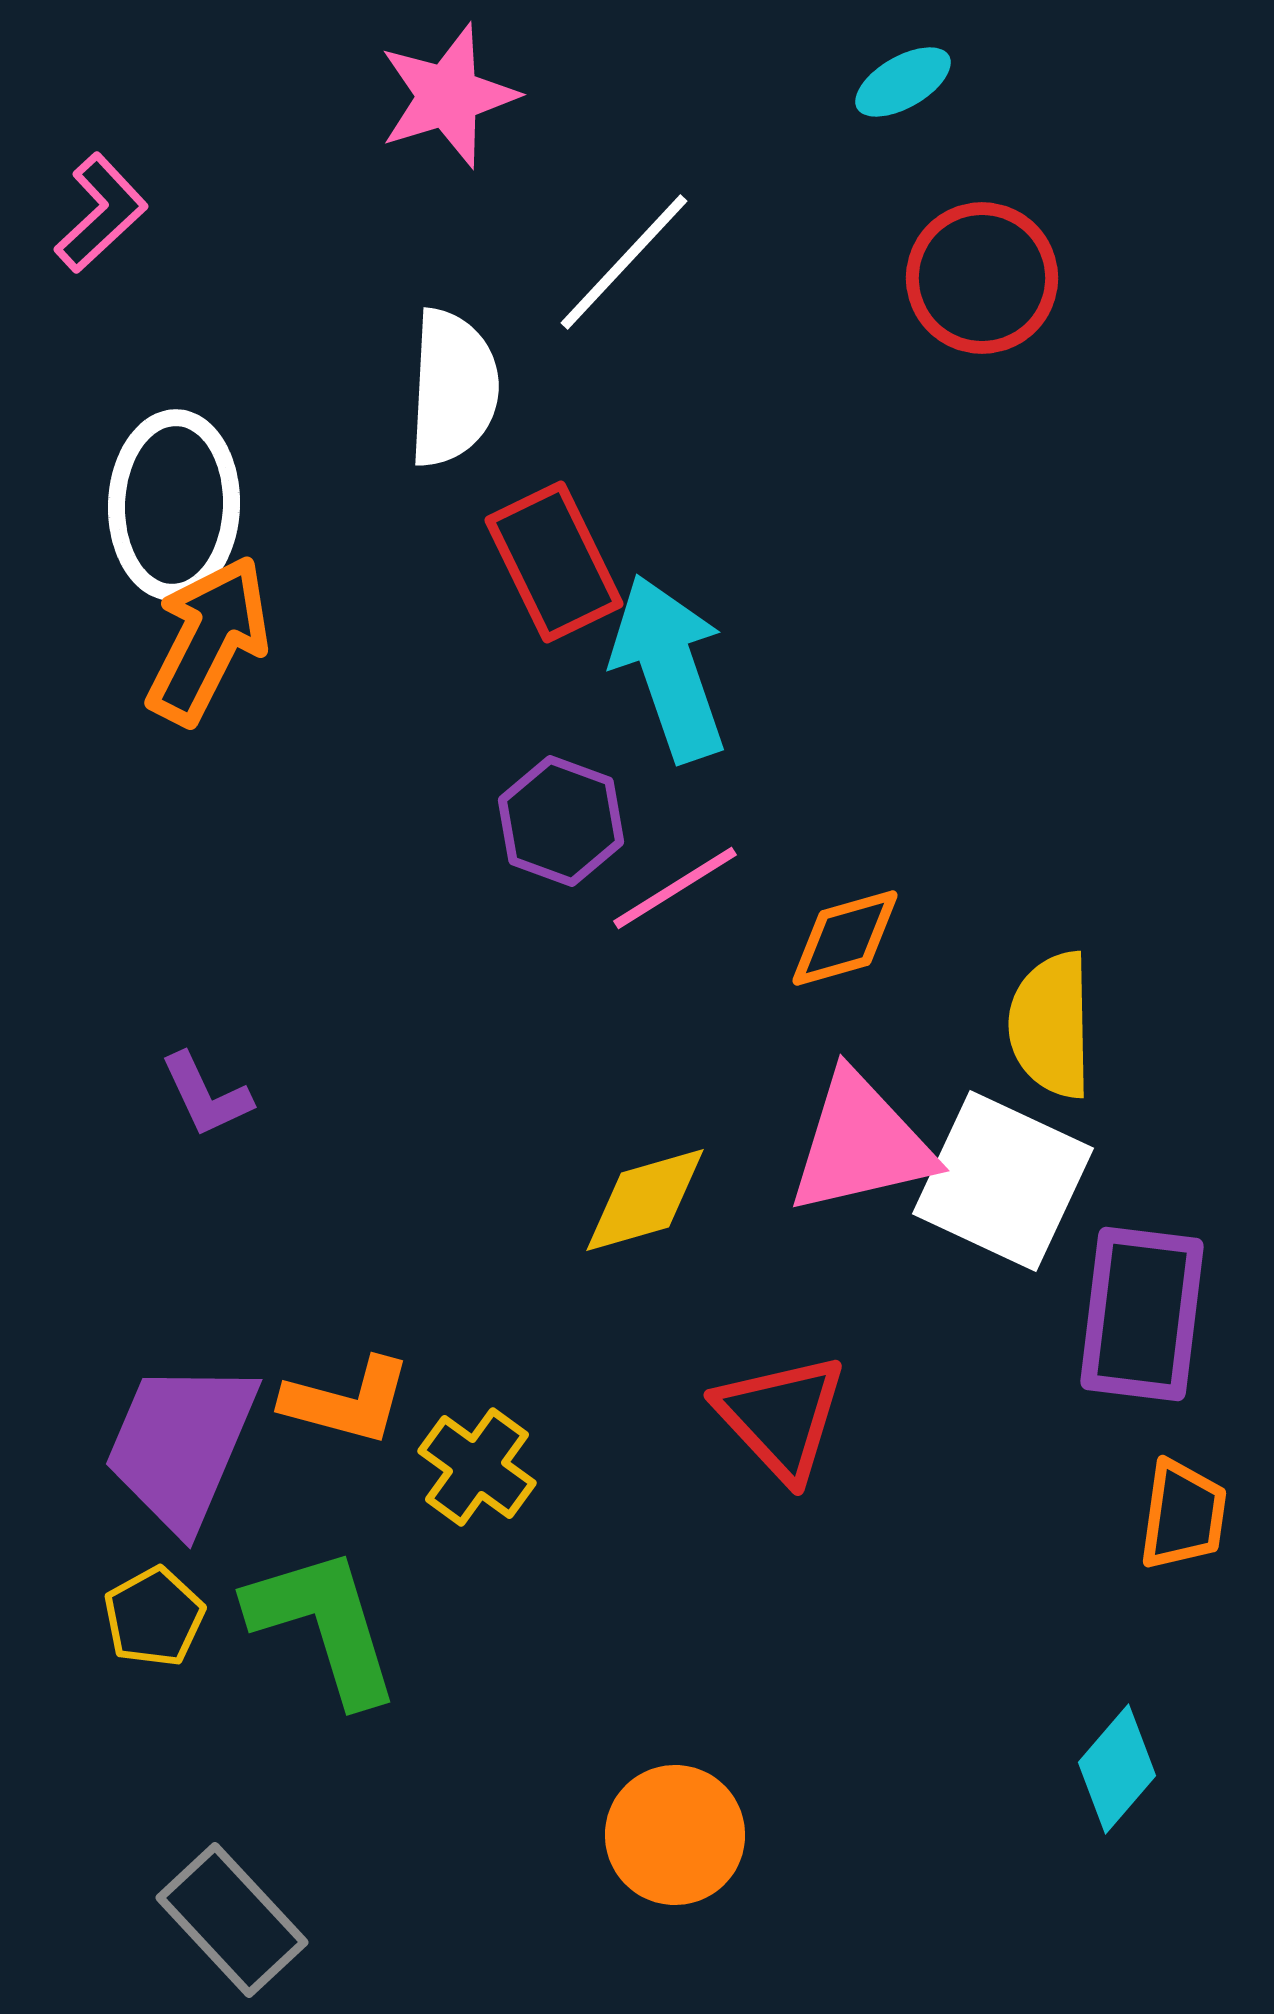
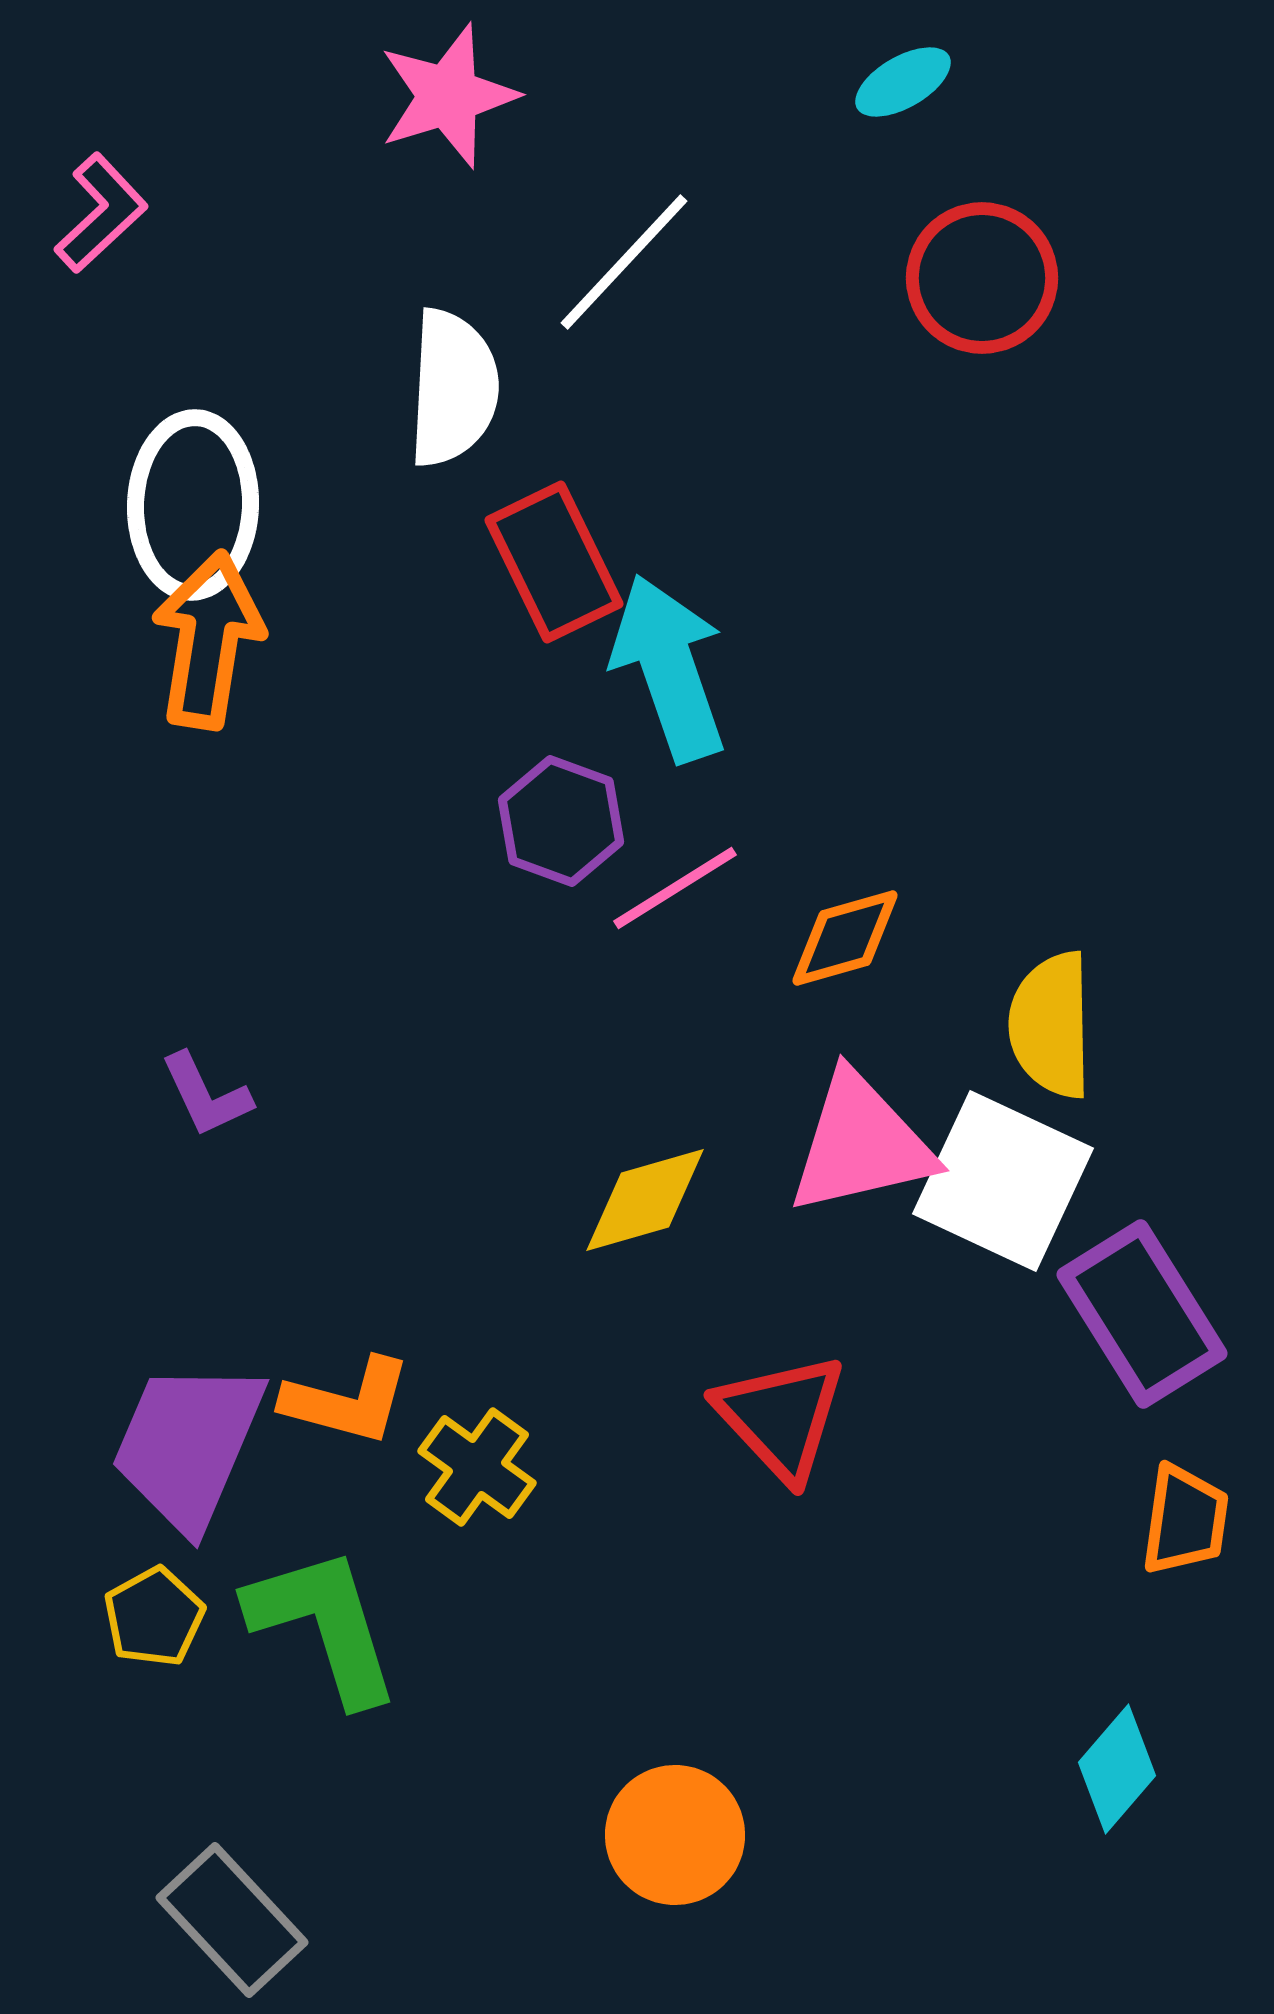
white ellipse: moved 19 px right
orange arrow: rotated 18 degrees counterclockwise
purple rectangle: rotated 39 degrees counterclockwise
purple trapezoid: moved 7 px right
orange trapezoid: moved 2 px right, 5 px down
